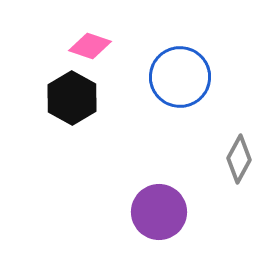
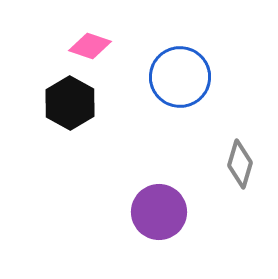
black hexagon: moved 2 px left, 5 px down
gray diamond: moved 1 px right, 5 px down; rotated 12 degrees counterclockwise
